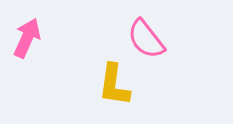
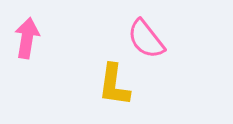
pink arrow: rotated 15 degrees counterclockwise
